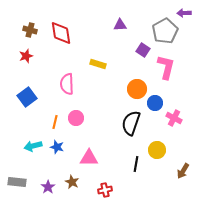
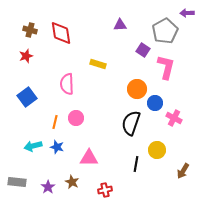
purple arrow: moved 3 px right
